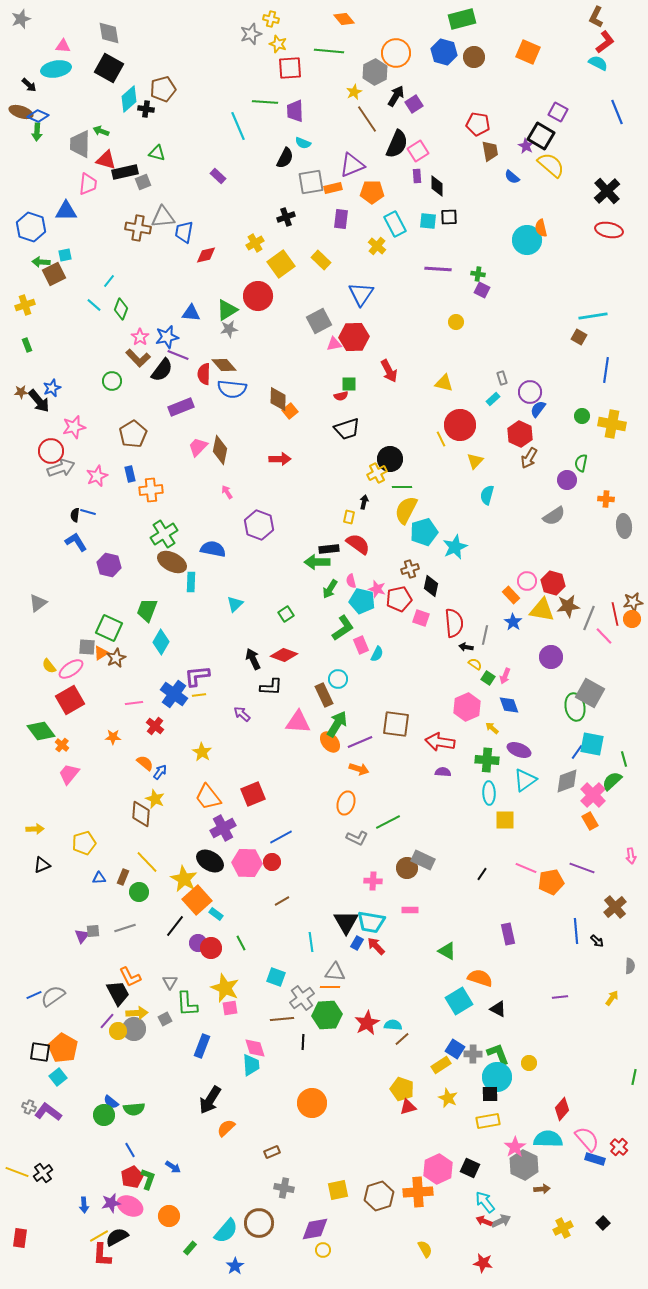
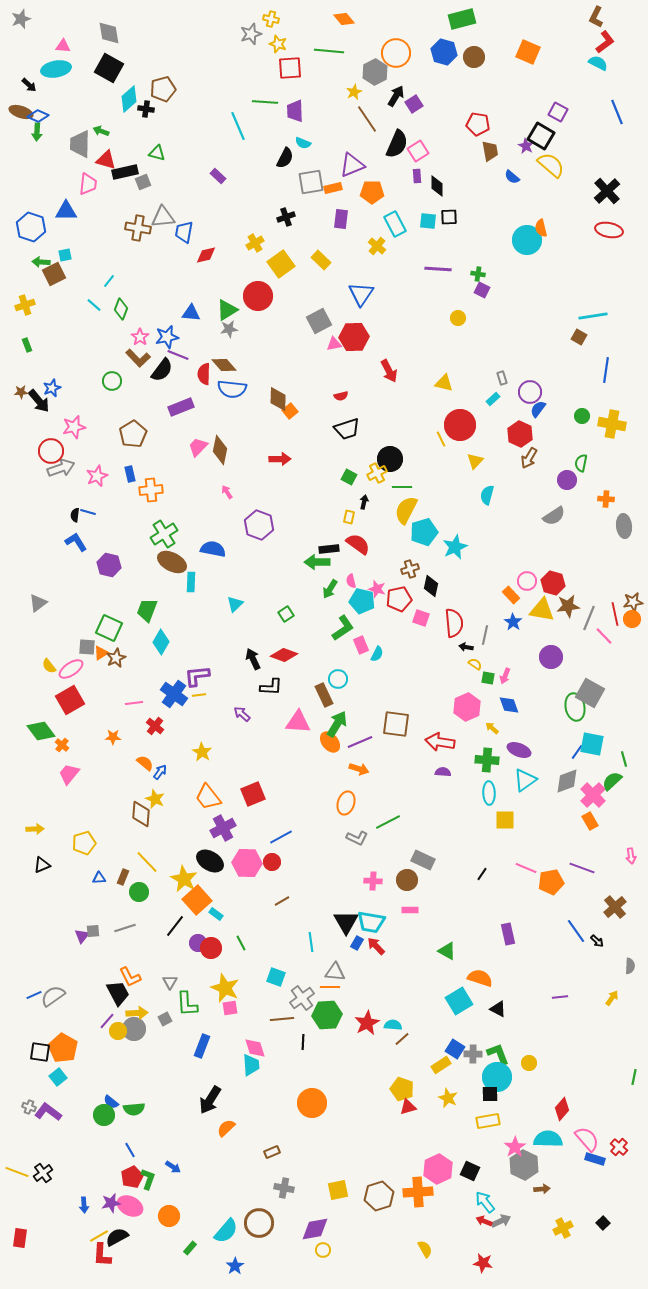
yellow circle at (456, 322): moved 2 px right, 4 px up
green square at (349, 384): moved 93 px down; rotated 28 degrees clockwise
green square at (488, 678): rotated 24 degrees counterclockwise
brown circle at (407, 868): moved 12 px down
blue line at (576, 931): rotated 30 degrees counterclockwise
black square at (470, 1168): moved 3 px down
